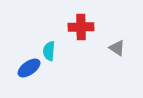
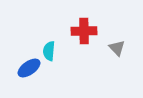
red cross: moved 3 px right, 4 px down
gray triangle: rotated 12 degrees clockwise
